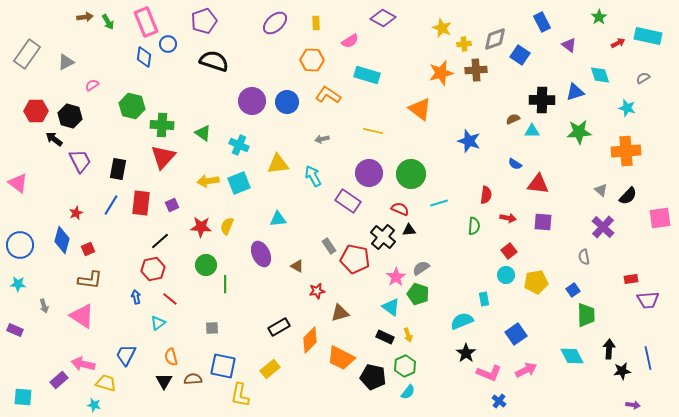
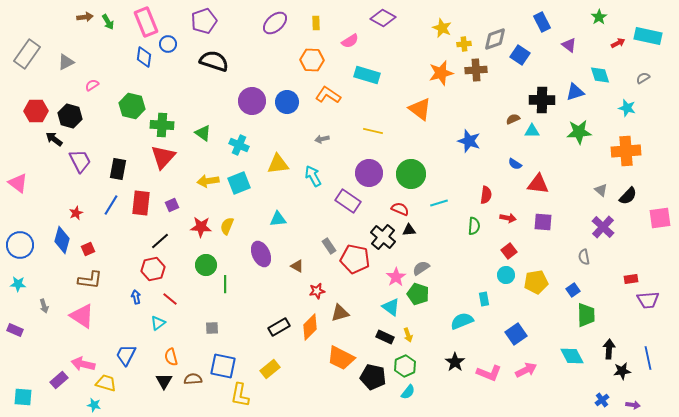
orange diamond at (310, 340): moved 13 px up
black star at (466, 353): moved 11 px left, 9 px down
blue cross at (499, 401): moved 103 px right, 1 px up; rotated 16 degrees clockwise
